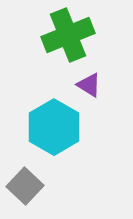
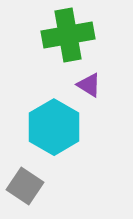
green cross: rotated 12 degrees clockwise
gray square: rotated 9 degrees counterclockwise
